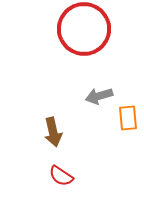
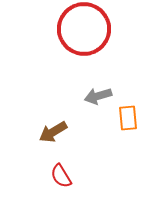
gray arrow: moved 1 px left
brown arrow: rotated 72 degrees clockwise
red semicircle: rotated 25 degrees clockwise
